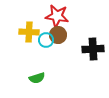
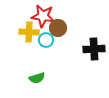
red star: moved 14 px left
brown circle: moved 7 px up
black cross: moved 1 px right
